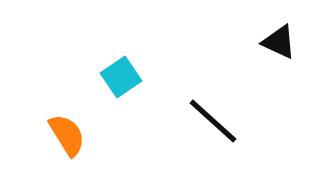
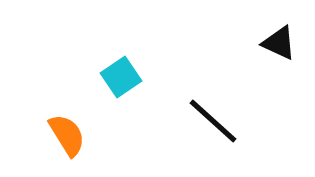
black triangle: moved 1 px down
